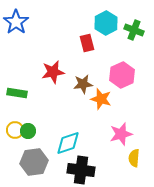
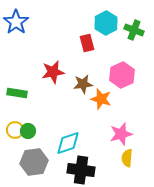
yellow semicircle: moved 7 px left
